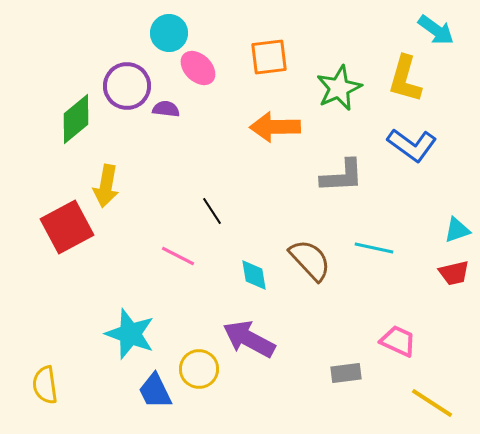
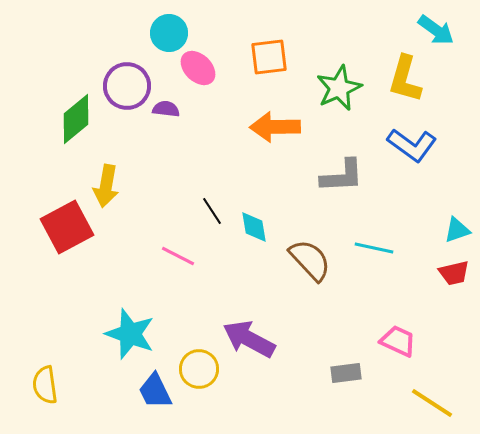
cyan diamond: moved 48 px up
